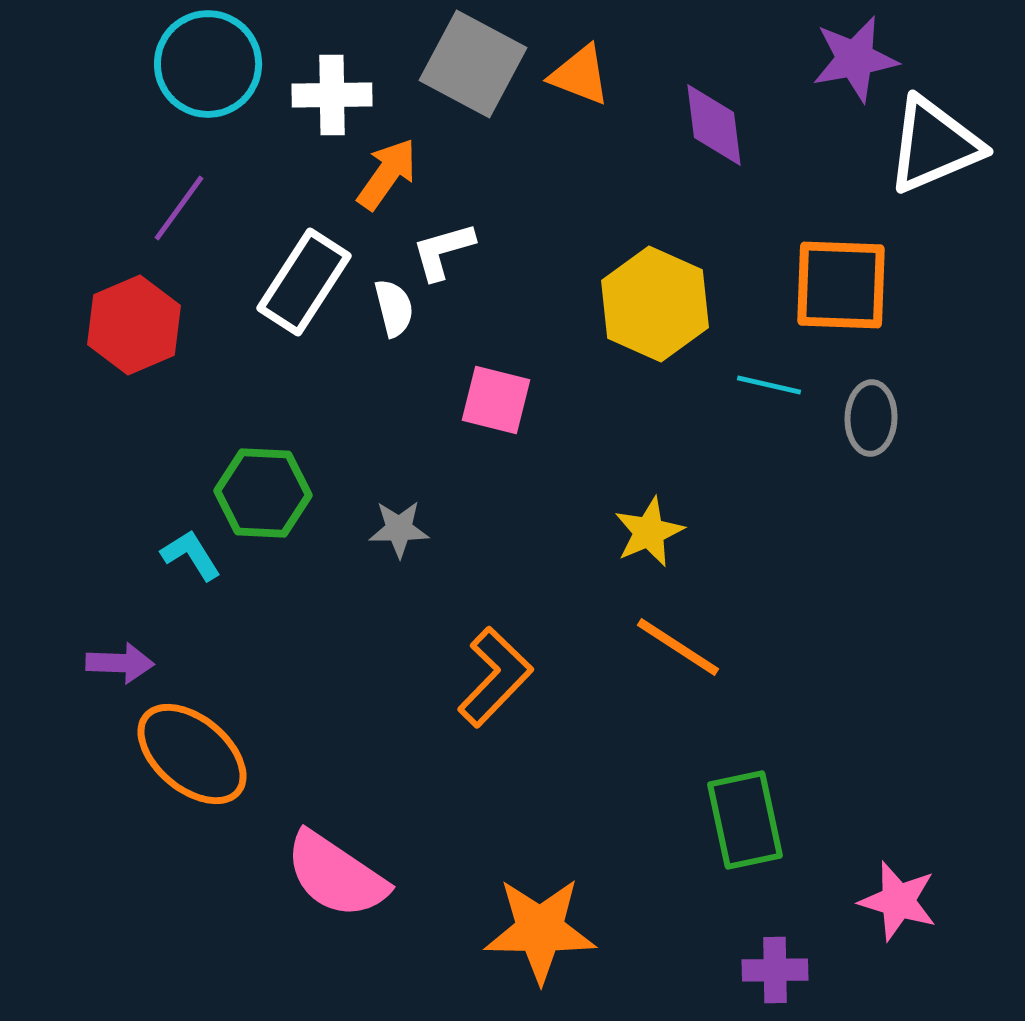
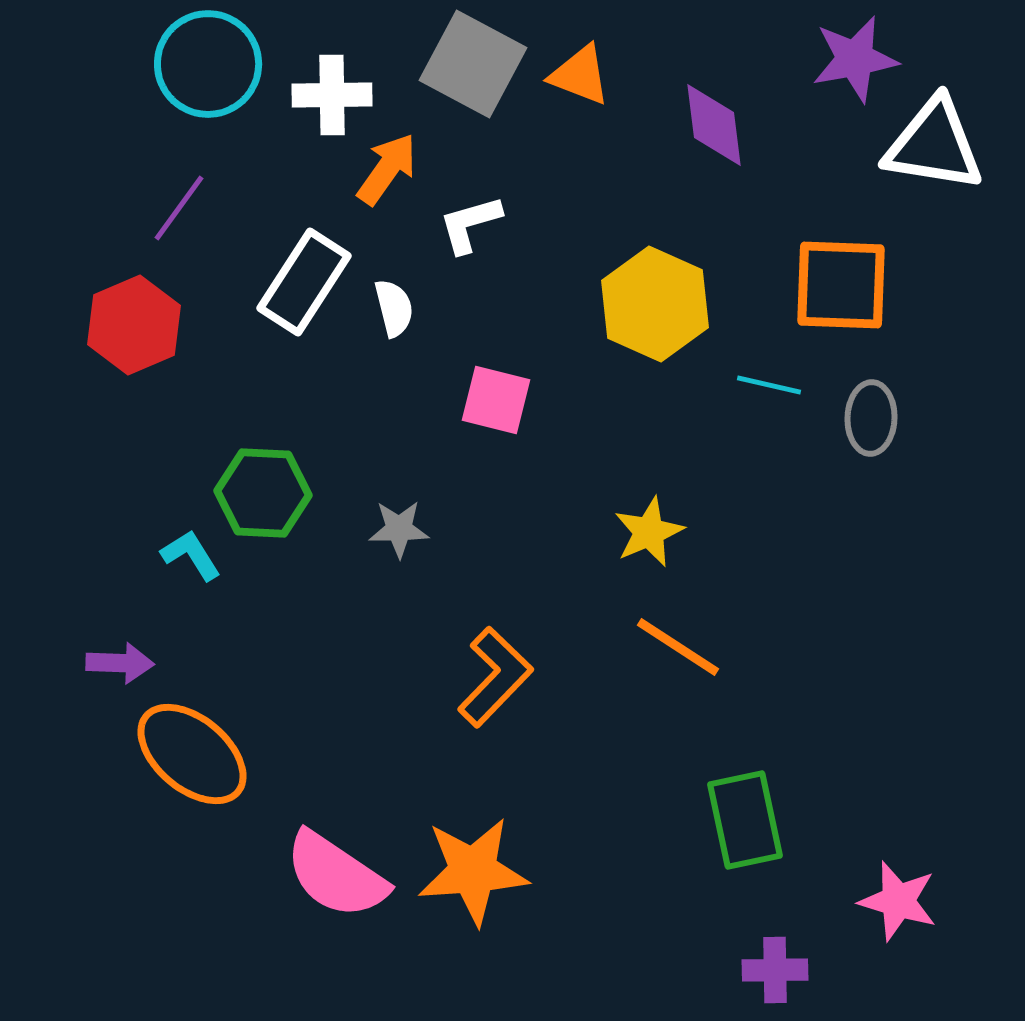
white triangle: rotated 32 degrees clockwise
orange arrow: moved 5 px up
white L-shape: moved 27 px right, 27 px up
orange star: moved 67 px left, 59 px up; rotated 5 degrees counterclockwise
